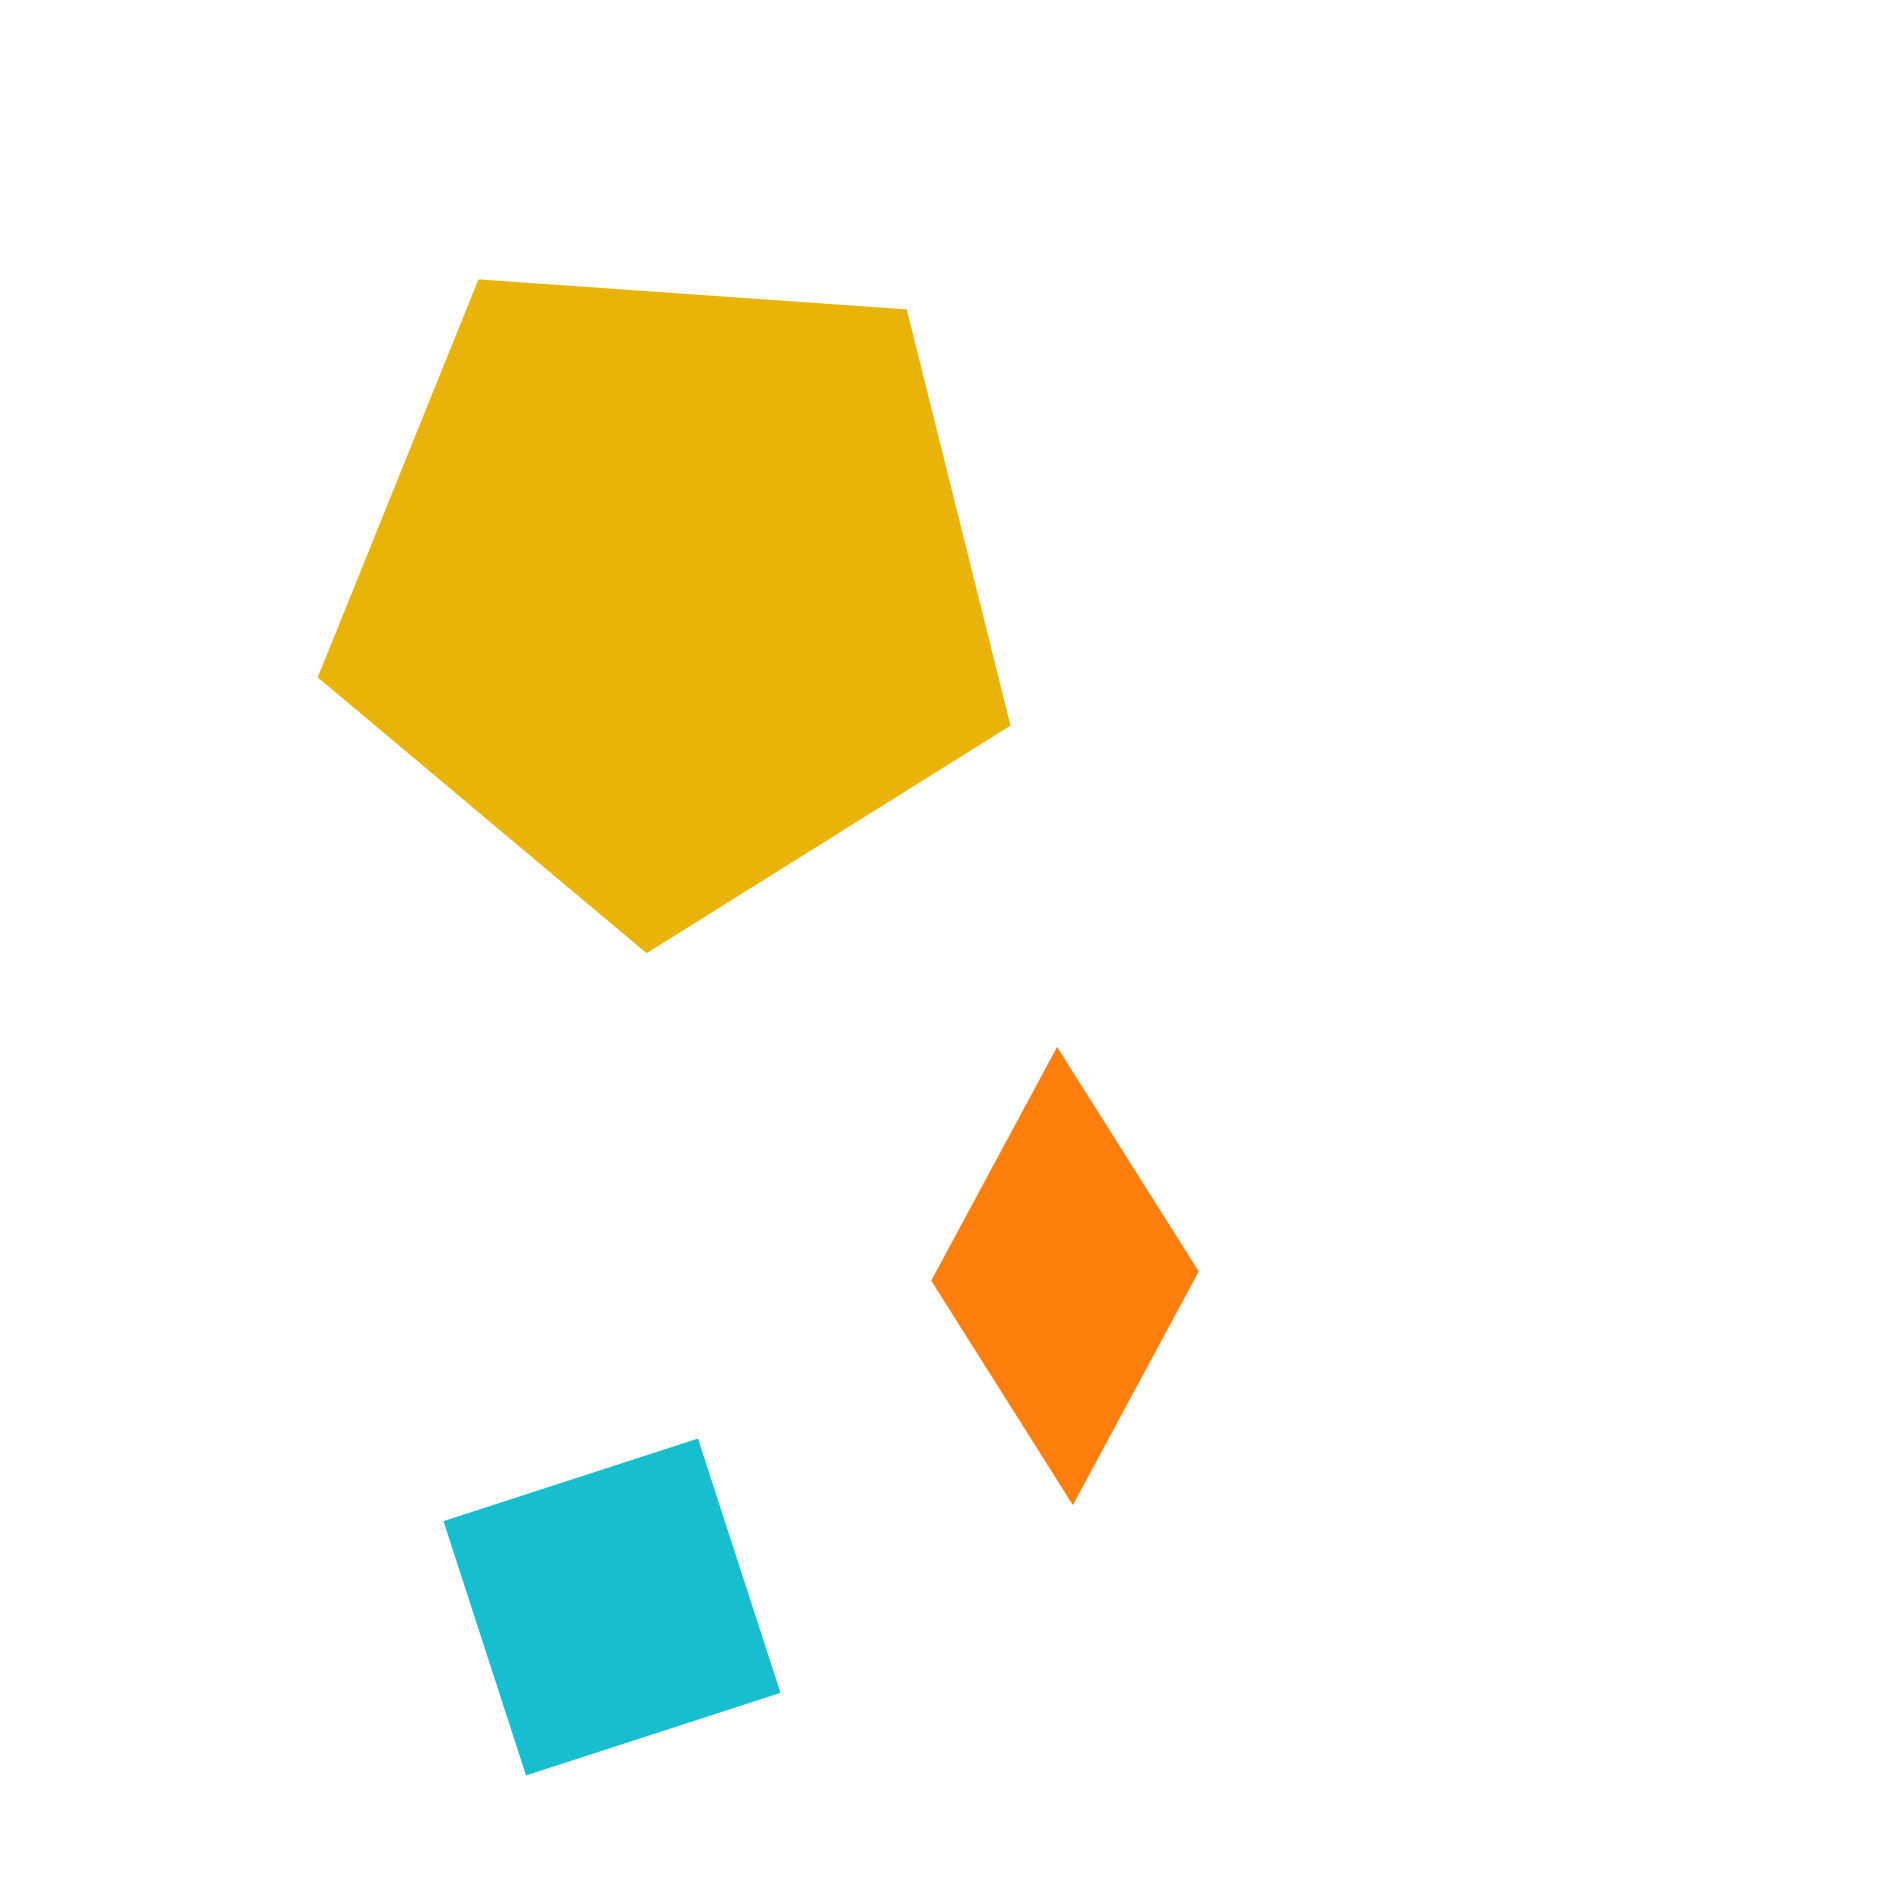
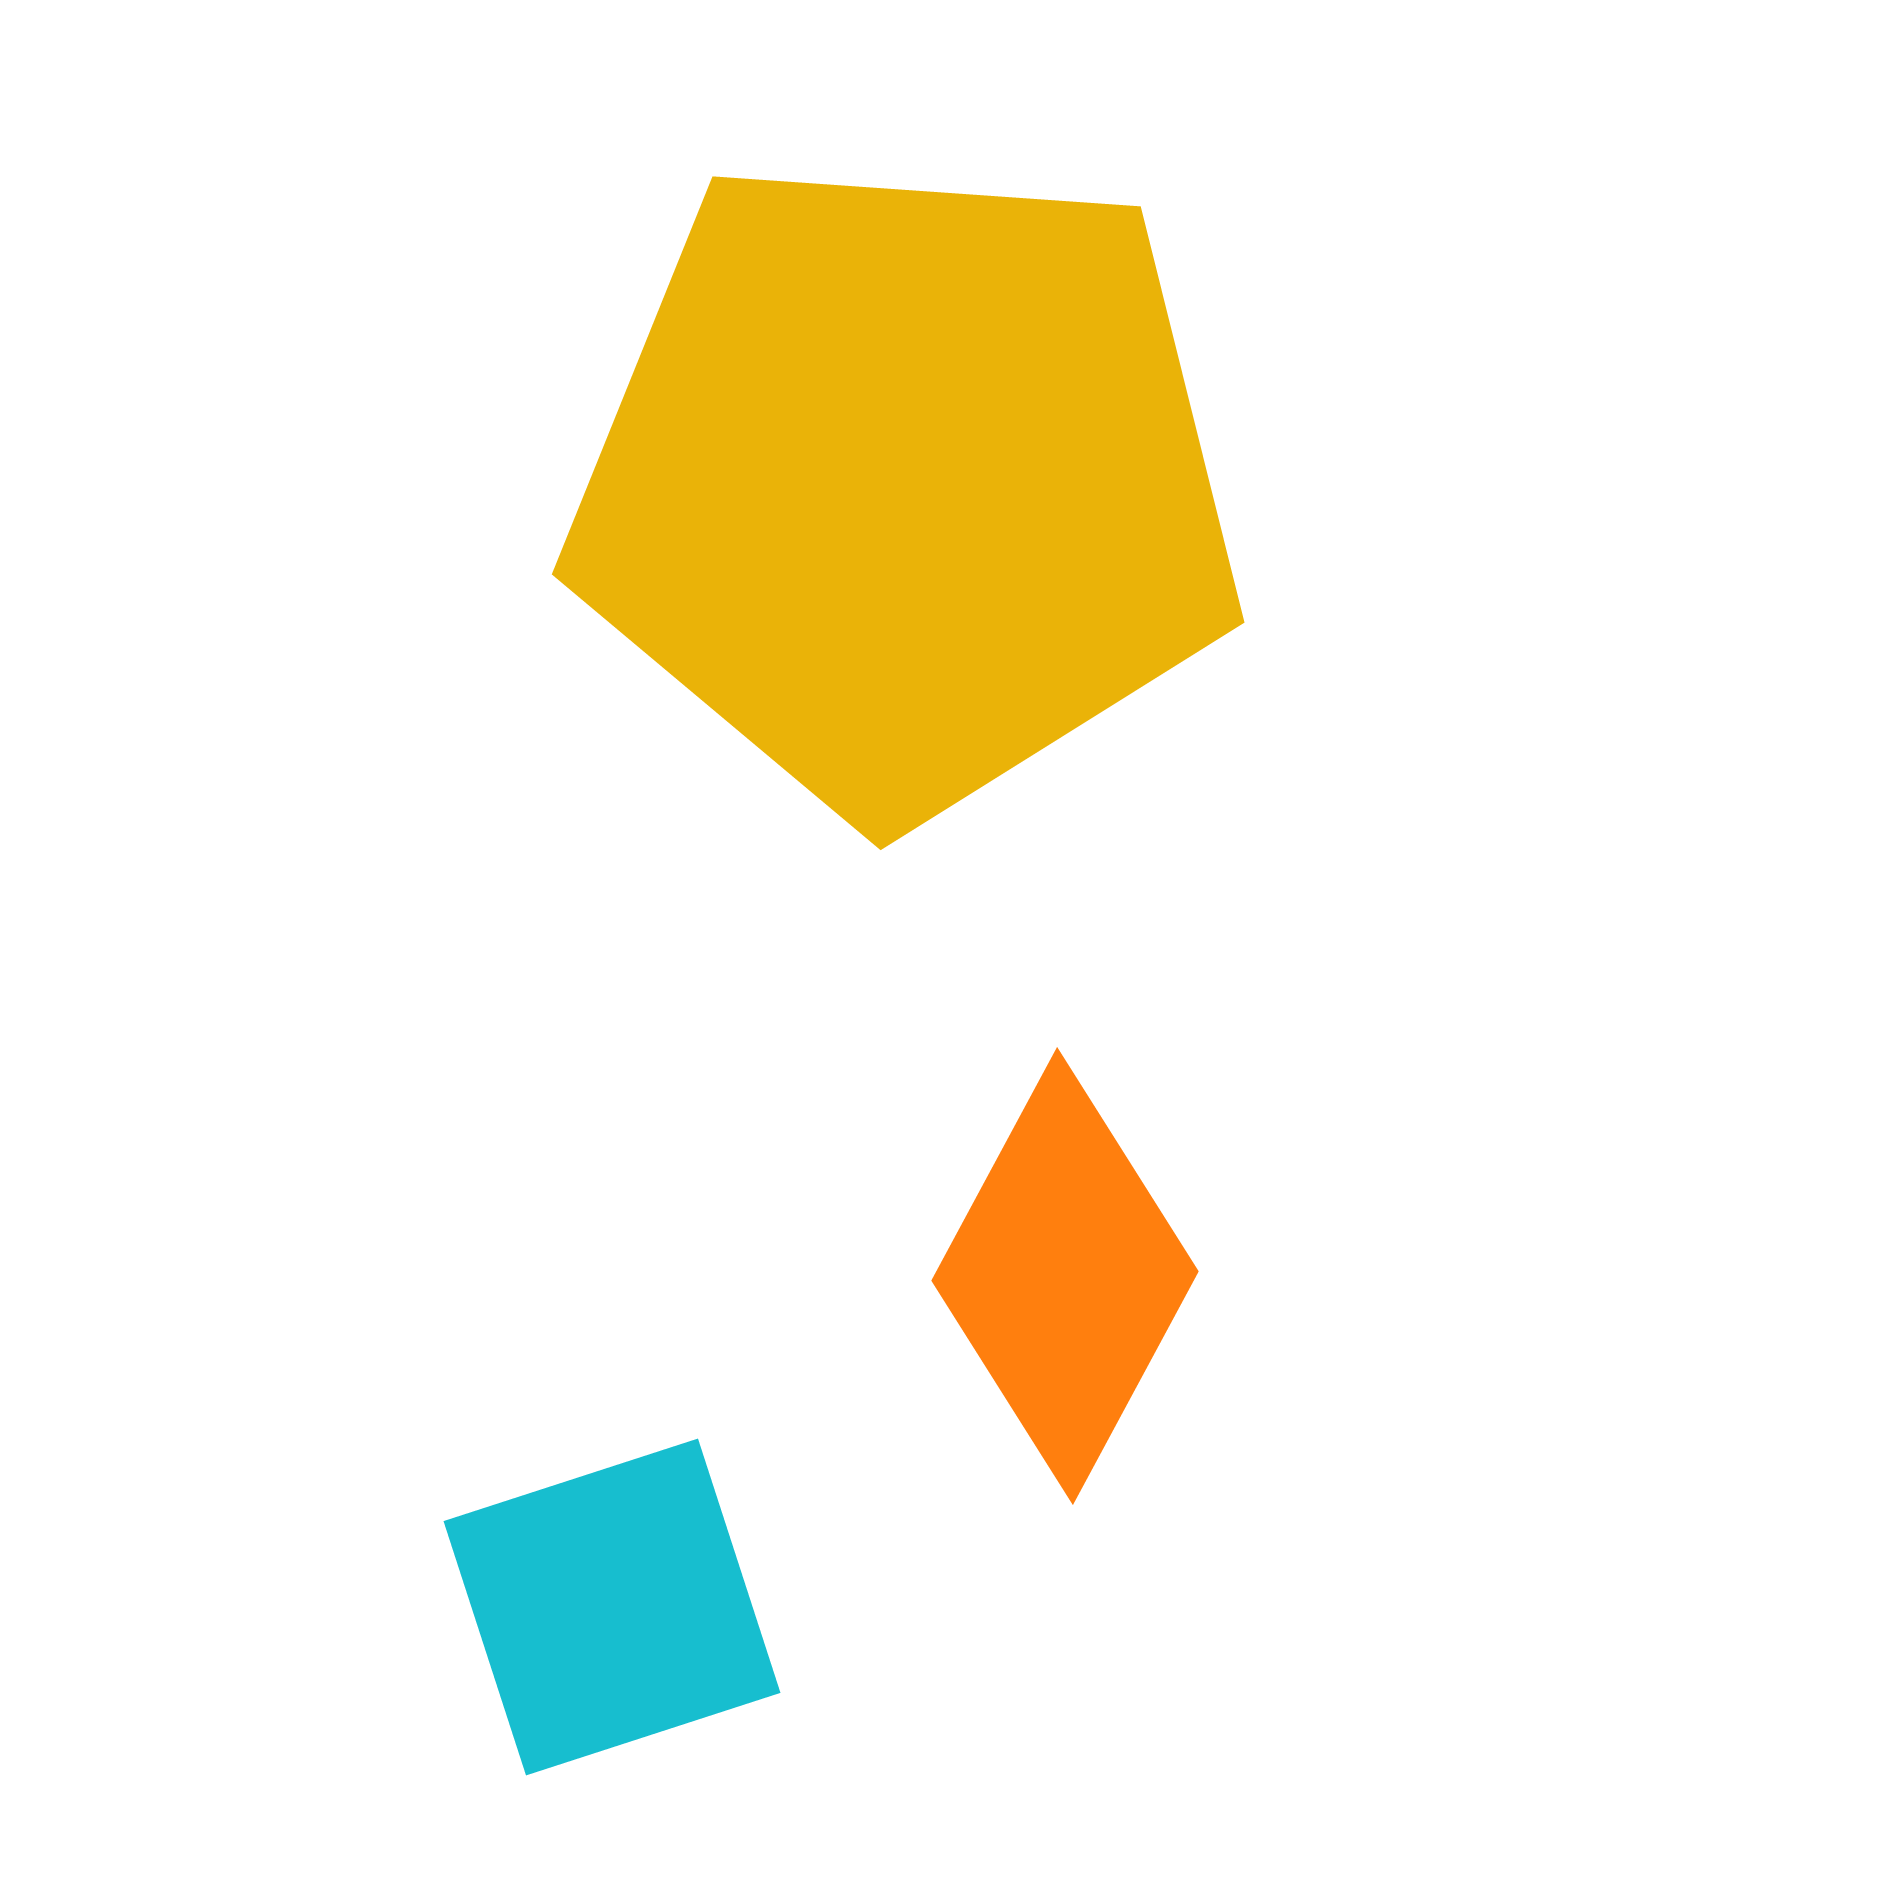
yellow pentagon: moved 234 px right, 103 px up
